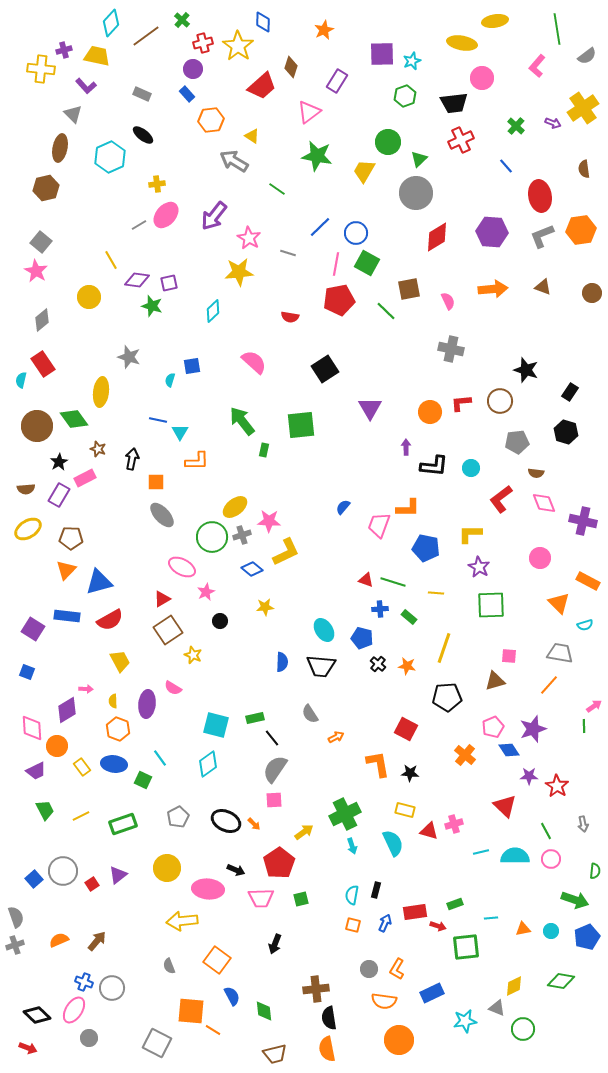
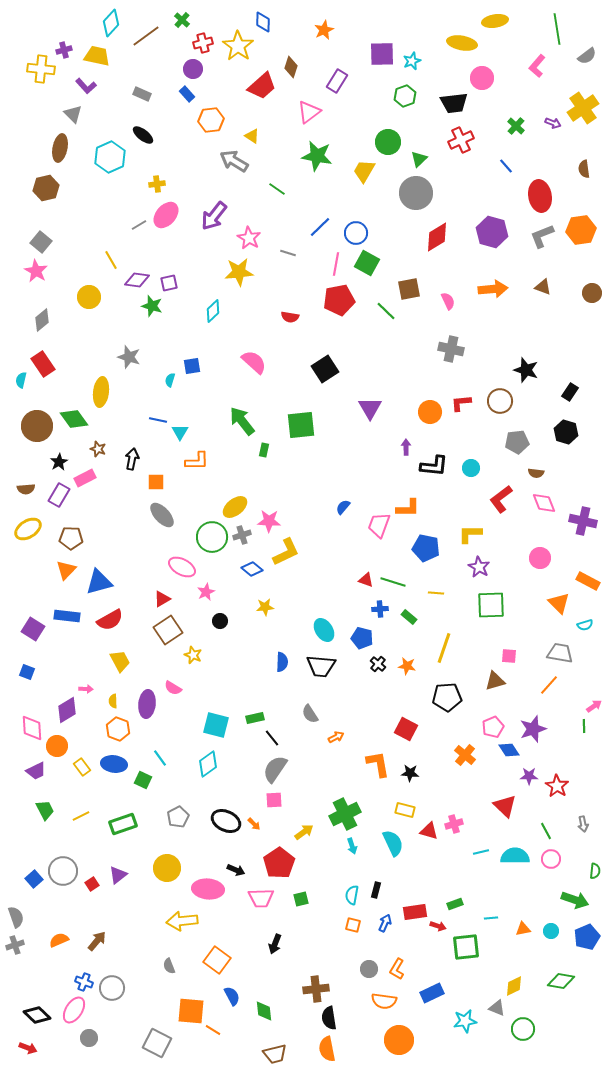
purple hexagon at (492, 232): rotated 12 degrees clockwise
